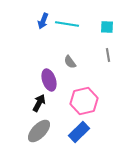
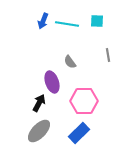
cyan square: moved 10 px left, 6 px up
purple ellipse: moved 3 px right, 2 px down
pink hexagon: rotated 12 degrees clockwise
blue rectangle: moved 1 px down
